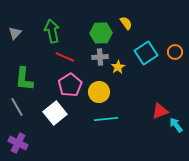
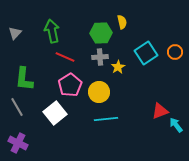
yellow semicircle: moved 4 px left, 1 px up; rotated 24 degrees clockwise
